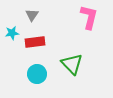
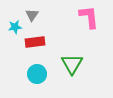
pink L-shape: rotated 20 degrees counterclockwise
cyan star: moved 3 px right, 6 px up
green triangle: rotated 15 degrees clockwise
